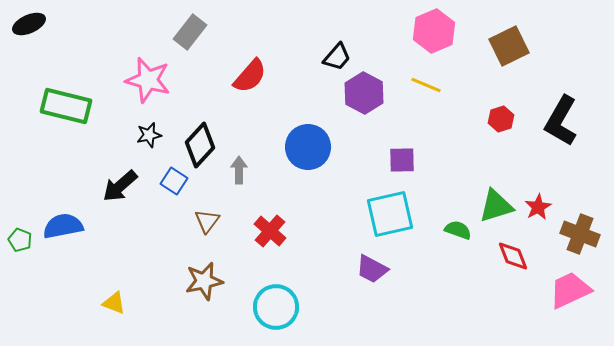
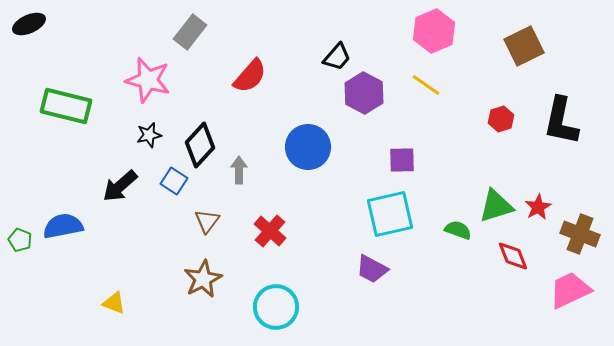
brown square: moved 15 px right
yellow line: rotated 12 degrees clockwise
black L-shape: rotated 18 degrees counterclockwise
brown star: moved 1 px left, 2 px up; rotated 15 degrees counterclockwise
